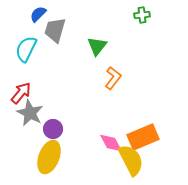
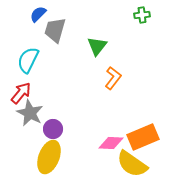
cyan semicircle: moved 2 px right, 11 px down
pink diamond: rotated 60 degrees counterclockwise
yellow semicircle: moved 1 px right, 4 px down; rotated 152 degrees clockwise
